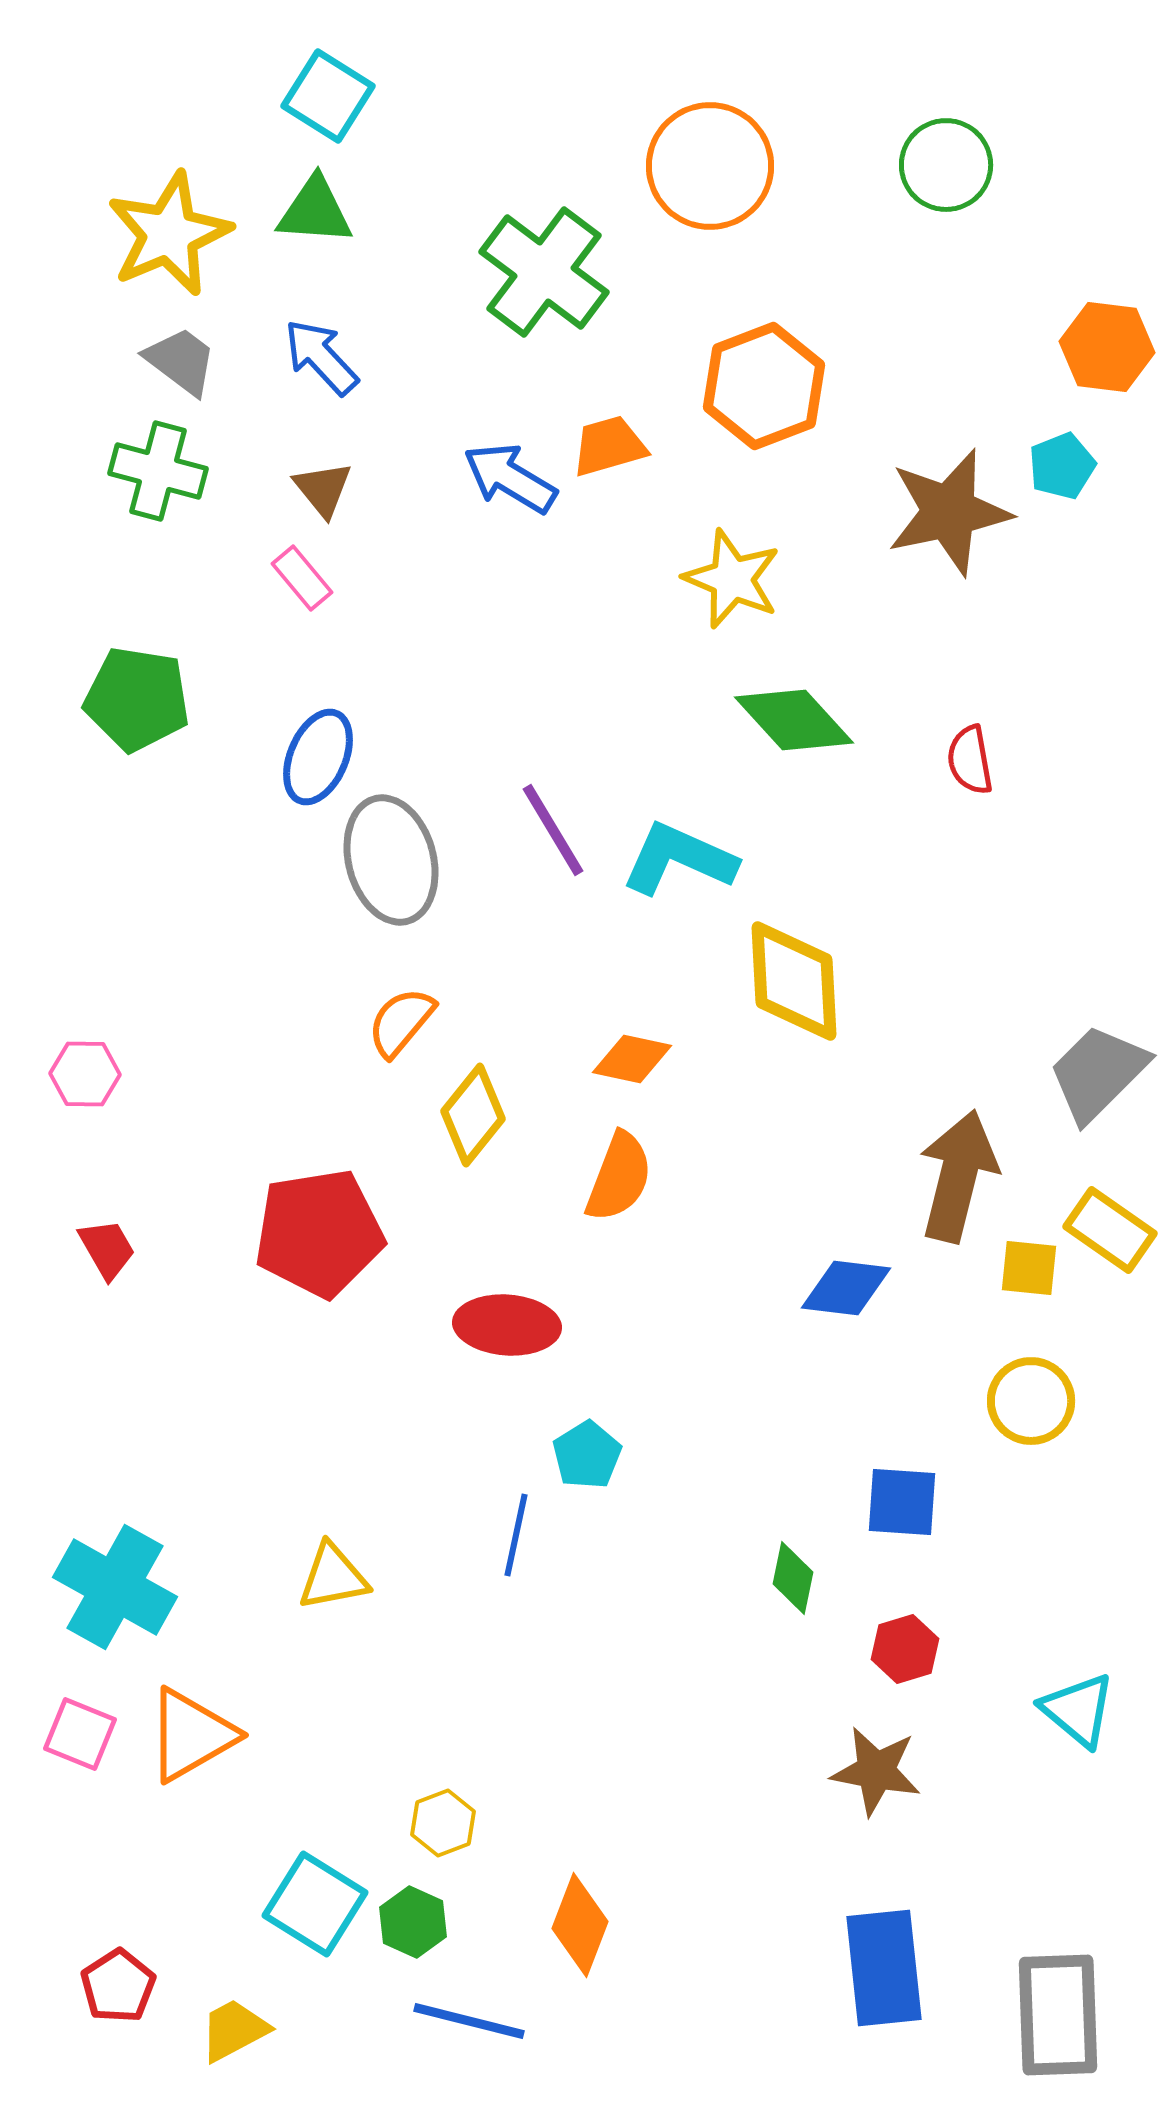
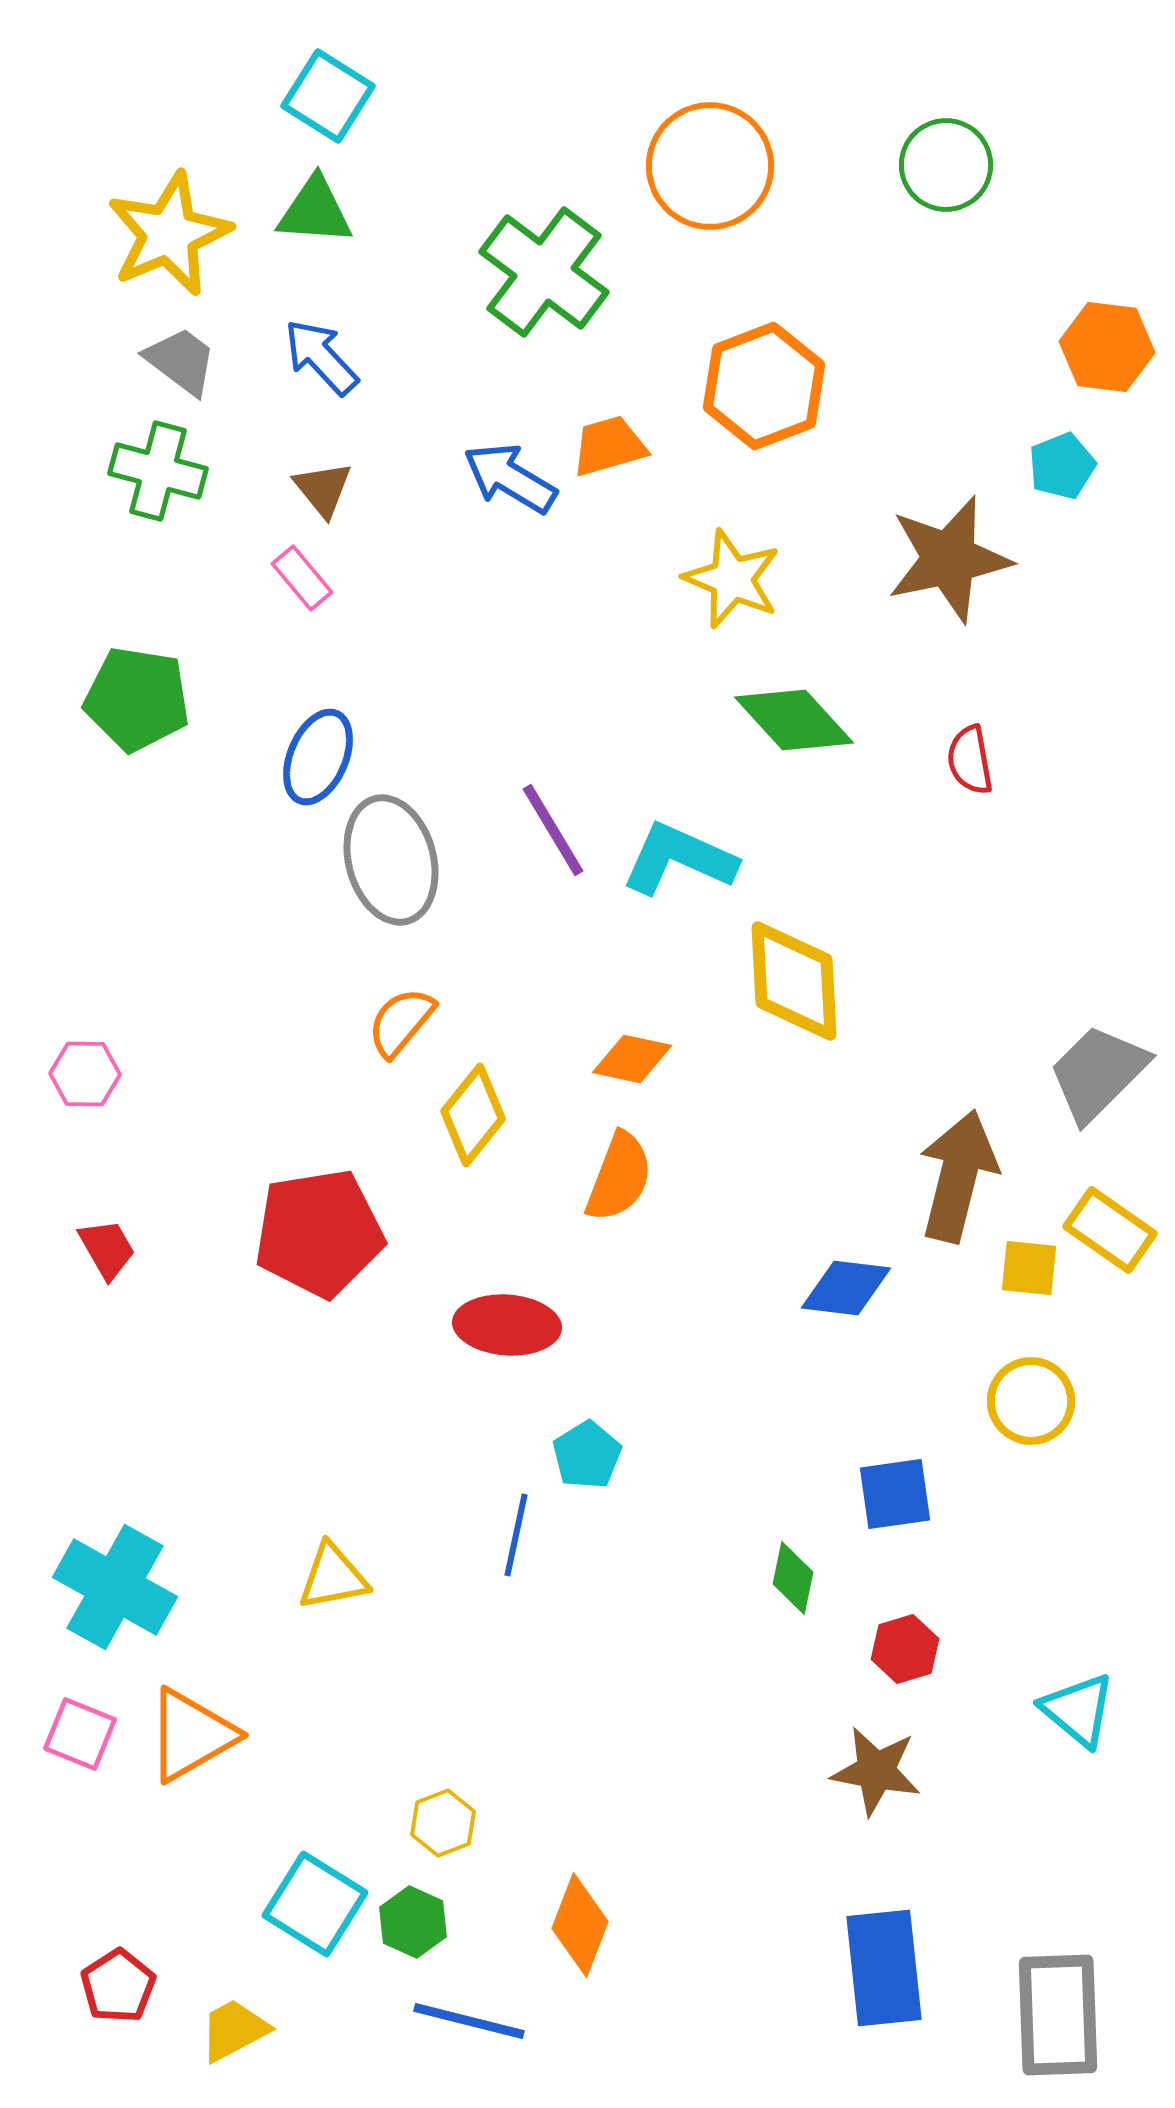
brown star at (949, 512): moved 47 px down
blue square at (902, 1502): moved 7 px left, 8 px up; rotated 12 degrees counterclockwise
